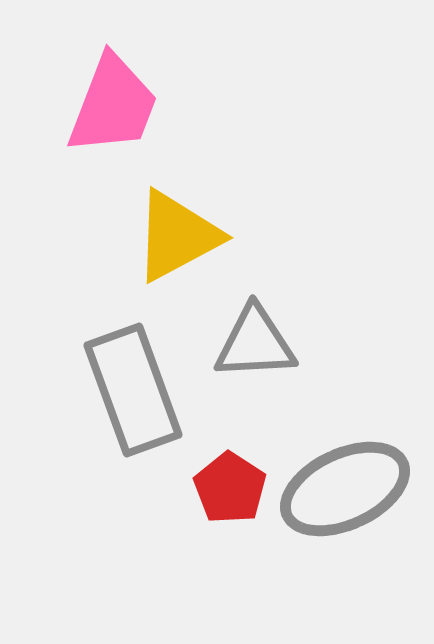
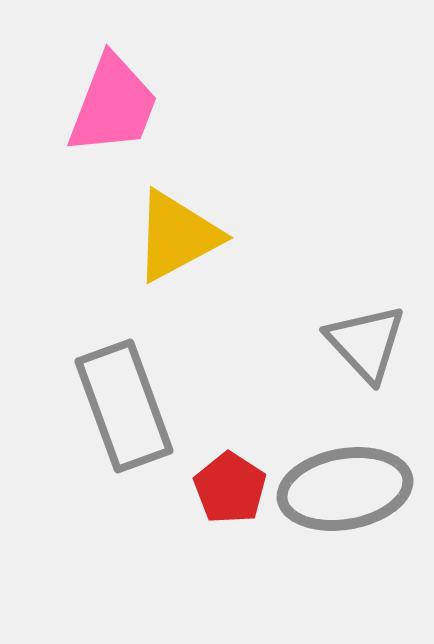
gray triangle: moved 111 px right; rotated 50 degrees clockwise
gray rectangle: moved 9 px left, 16 px down
gray ellipse: rotated 15 degrees clockwise
